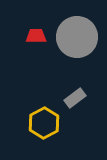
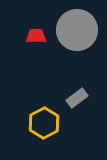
gray circle: moved 7 px up
gray rectangle: moved 2 px right
